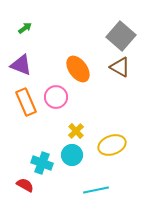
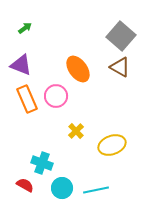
pink circle: moved 1 px up
orange rectangle: moved 1 px right, 3 px up
cyan circle: moved 10 px left, 33 px down
